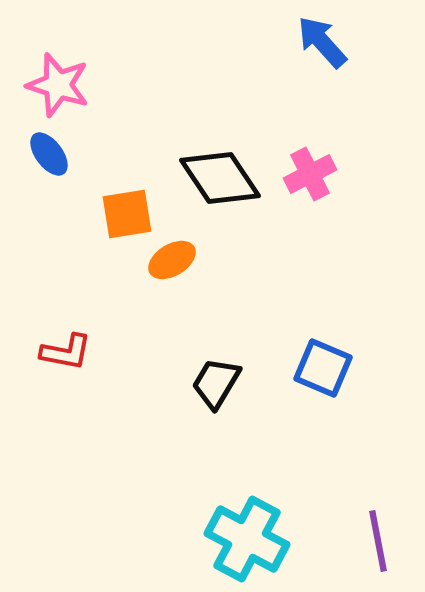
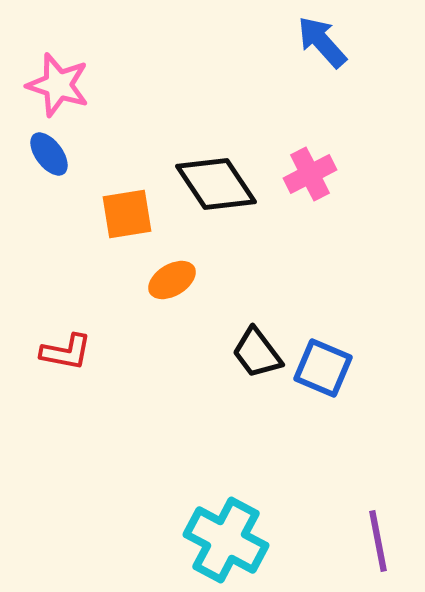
black diamond: moved 4 px left, 6 px down
orange ellipse: moved 20 px down
black trapezoid: moved 41 px right, 30 px up; rotated 68 degrees counterclockwise
cyan cross: moved 21 px left, 1 px down
